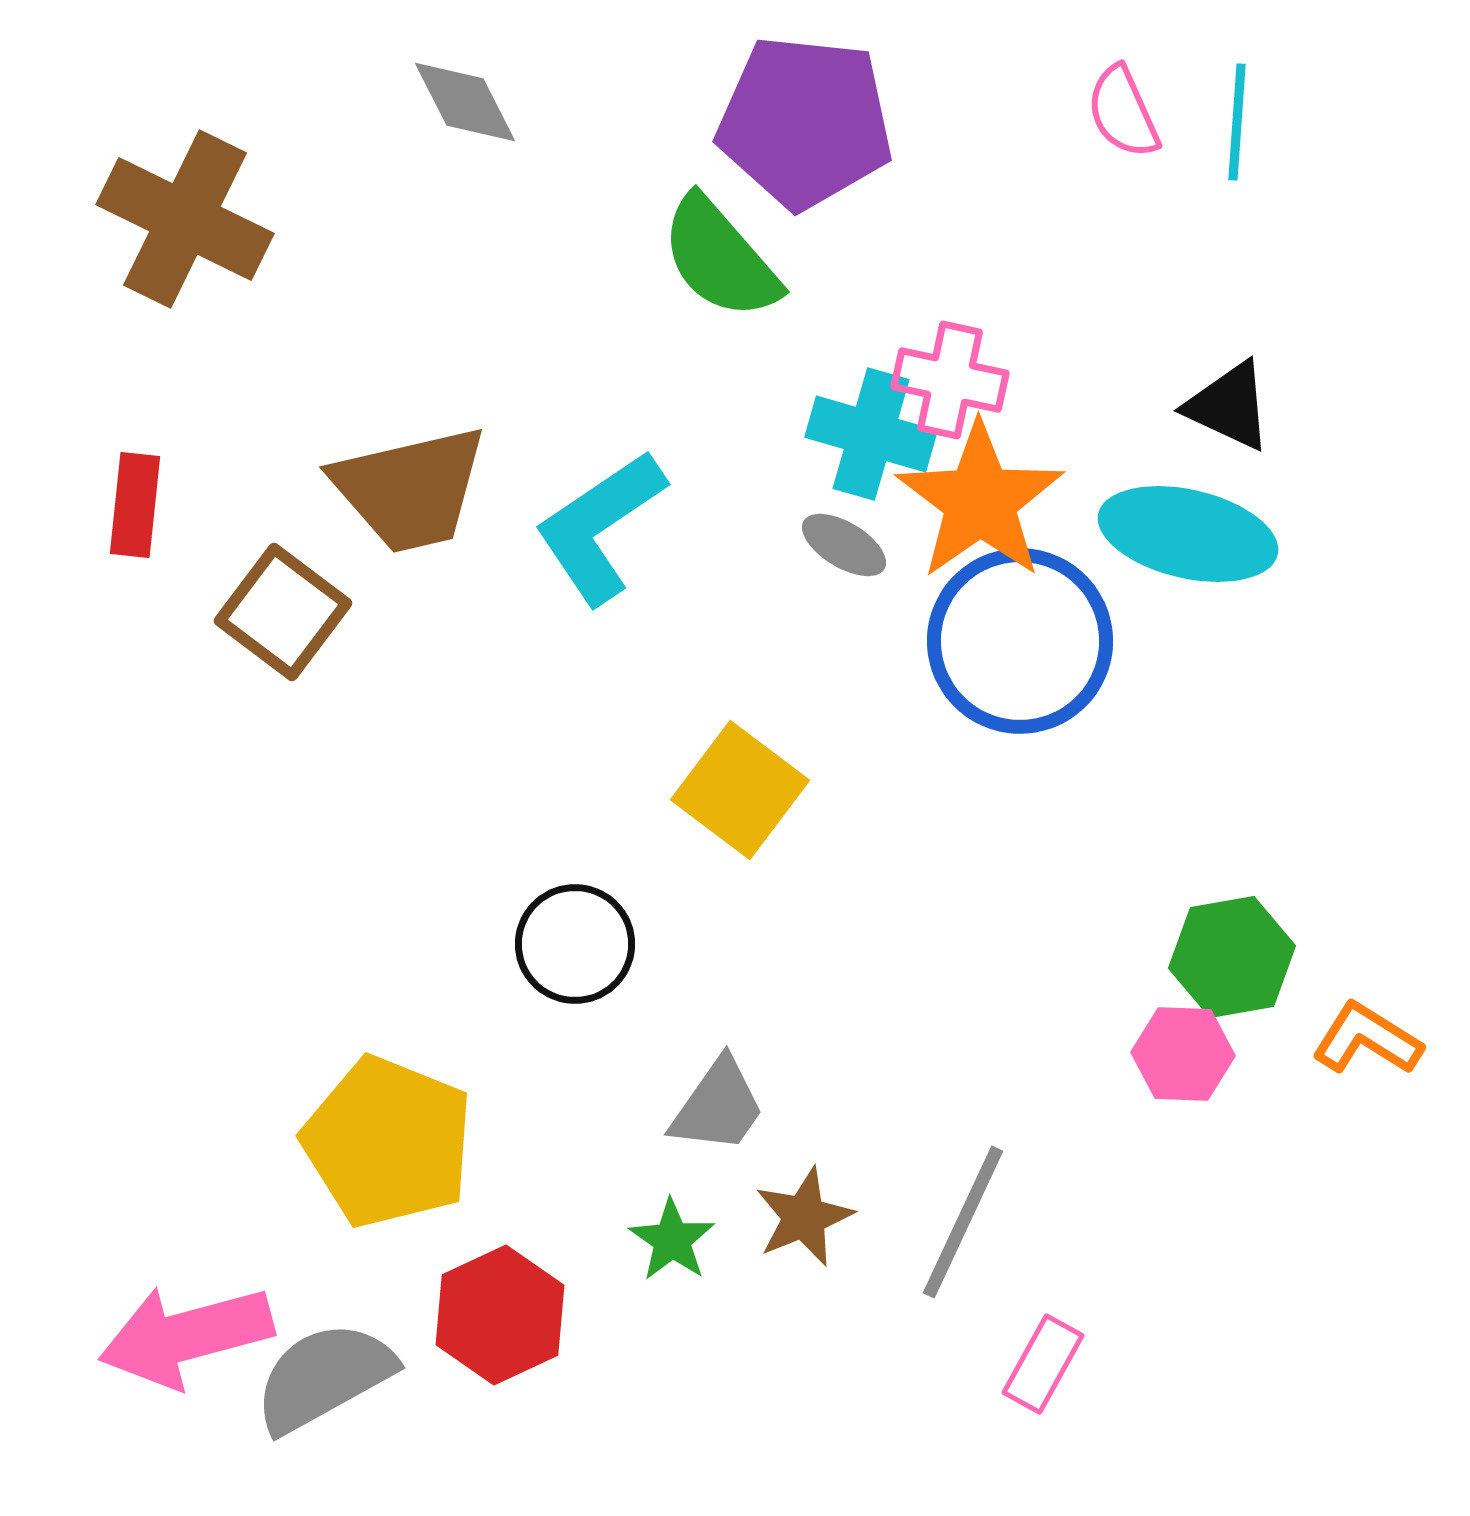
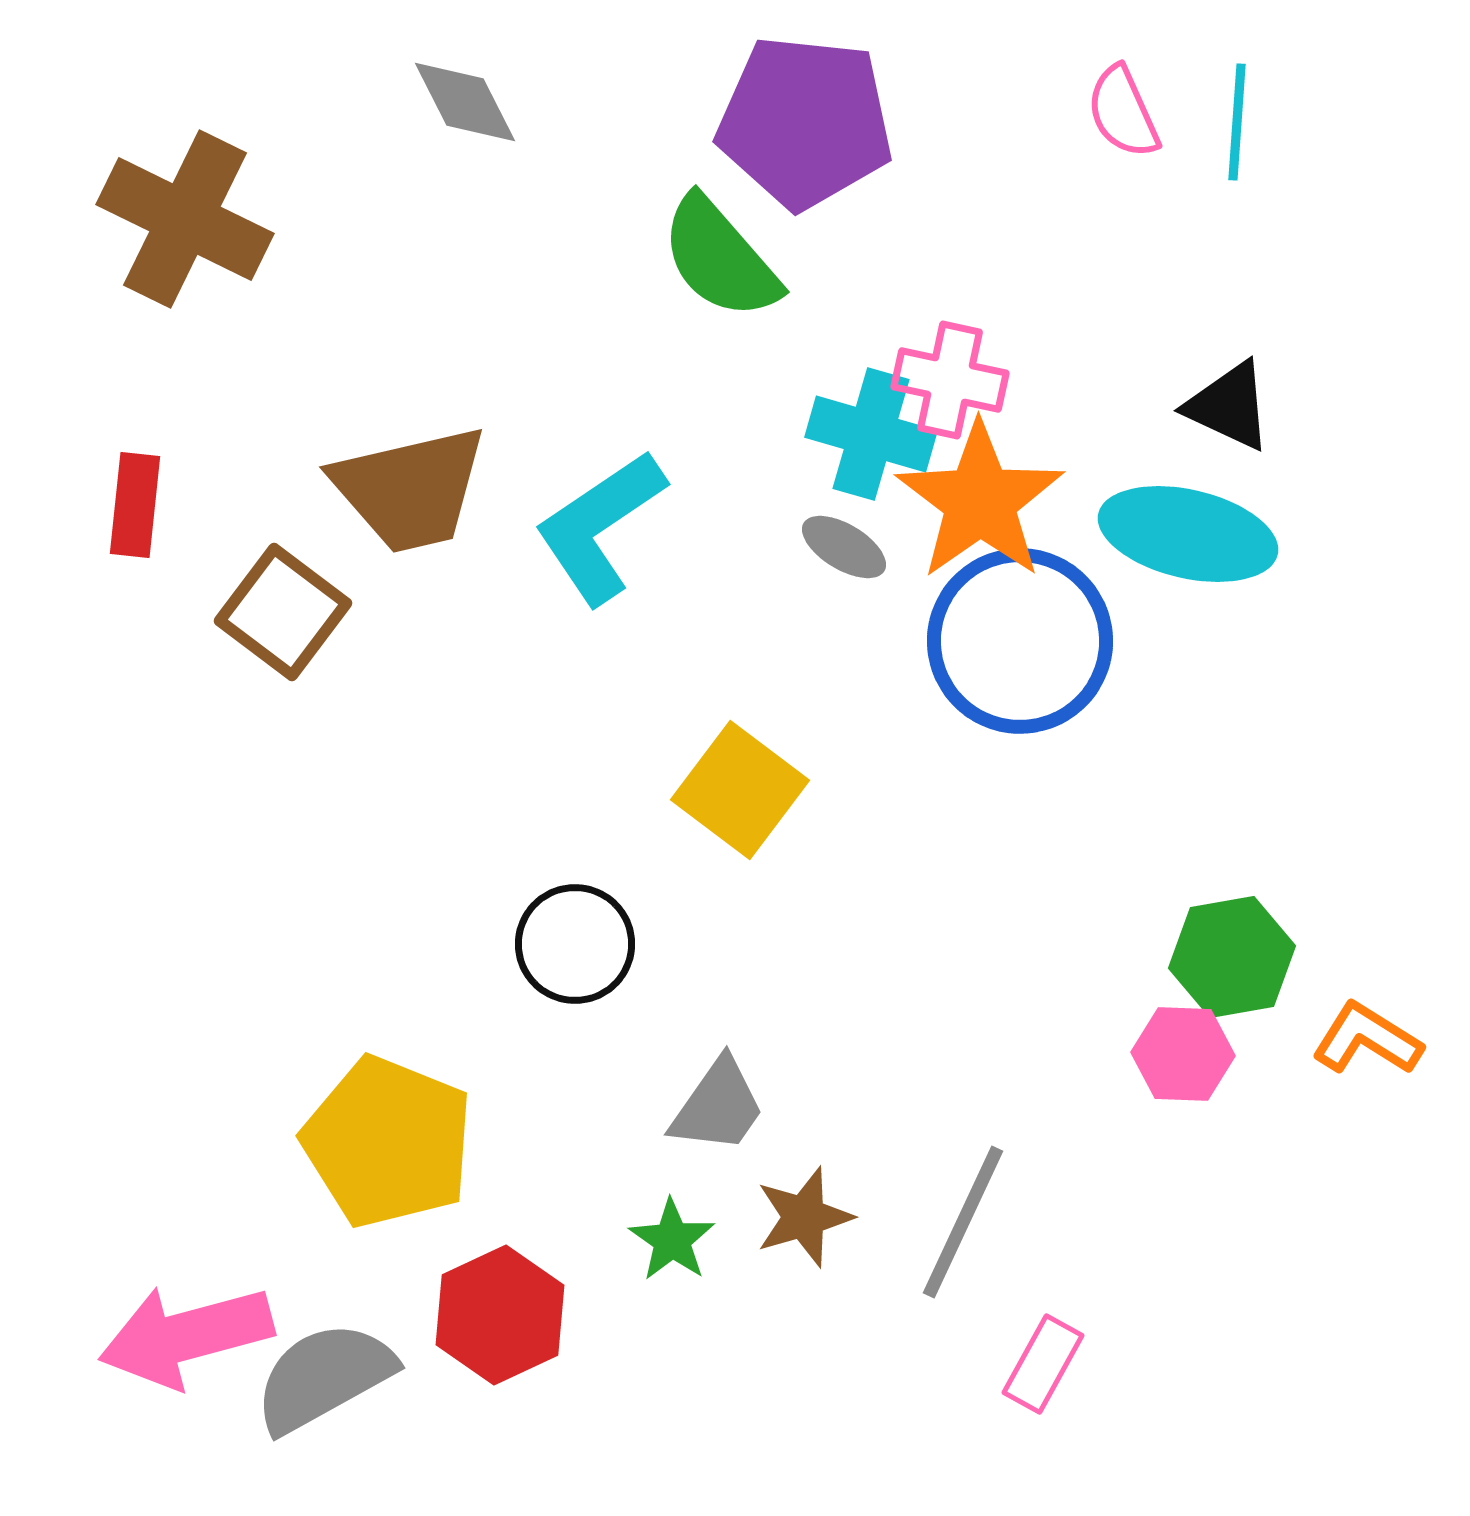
gray ellipse: moved 2 px down
brown star: rotated 6 degrees clockwise
